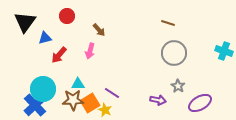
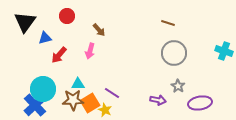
purple ellipse: rotated 20 degrees clockwise
